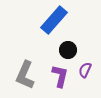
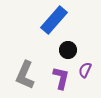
purple L-shape: moved 1 px right, 2 px down
